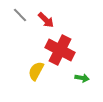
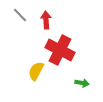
red arrow: rotated 138 degrees counterclockwise
green arrow: moved 5 px down
